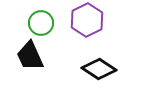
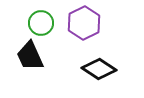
purple hexagon: moved 3 px left, 3 px down
